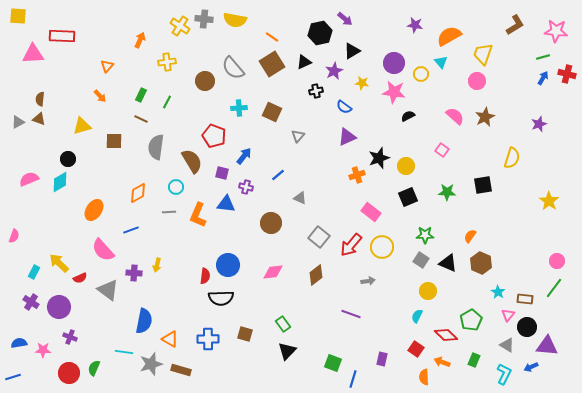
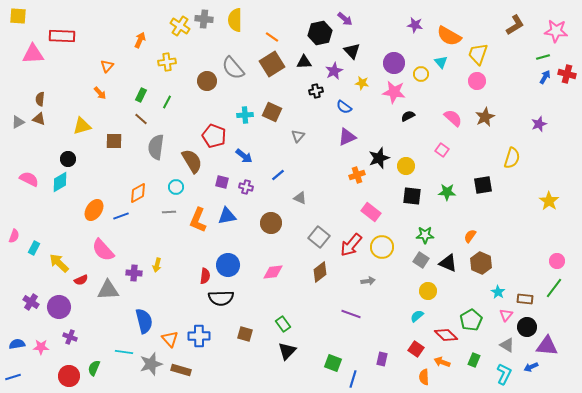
yellow semicircle at (235, 20): rotated 80 degrees clockwise
orange semicircle at (449, 36): rotated 120 degrees counterclockwise
black triangle at (352, 51): rotated 42 degrees counterclockwise
yellow trapezoid at (483, 54): moved 5 px left
black triangle at (304, 62): rotated 21 degrees clockwise
blue arrow at (543, 78): moved 2 px right, 1 px up
brown circle at (205, 81): moved 2 px right
orange arrow at (100, 96): moved 3 px up
cyan cross at (239, 108): moved 6 px right, 7 px down
pink semicircle at (455, 116): moved 2 px left, 2 px down
brown line at (141, 119): rotated 16 degrees clockwise
blue arrow at (244, 156): rotated 90 degrees clockwise
purple square at (222, 173): moved 9 px down
pink semicircle at (29, 179): rotated 48 degrees clockwise
black square at (408, 197): moved 4 px right, 1 px up; rotated 30 degrees clockwise
blue triangle at (226, 204): moved 1 px right, 12 px down; rotated 18 degrees counterclockwise
orange L-shape at (198, 215): moved 5 px down
blue line at (131, 230): moved 10 px left, 14 px up
cyan rectangle at (34, 272): moved 24 px up
brown diamond at (316, 275): moved 4 px right, 3 px up
red semicircle at (80, 278): moved 1 px right, 2 px down
gray triangle at (108, 290): rotated 40 degrees counterclockwise
pink triangle at (508, 315): moved 2 px left
cyan semicircle at (417, 316): rotated 24 degrees clockwise
blue semicircle at (144, 321): rotated 25 degrees counterclockwise
orange triangle at (170, 339): rotated 18 degrees clockwise
blue cross at (208, 339): moved 9 px left, 3 px up
blue semicircle at (19, 343): moved 2 px left, 1 px down
pink star at (43, 350): moved 2 px left, 3 px up
red circle at (69, 373): moved 3 px down
